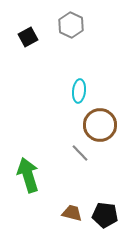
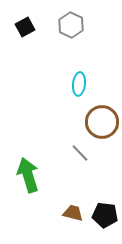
black square: moved 3 px left, 10 px up
cyan ellipse: moved 7 px up
brown circle: moved 2 px right, 3 px up
brown trapezoid: moved 1 px right
